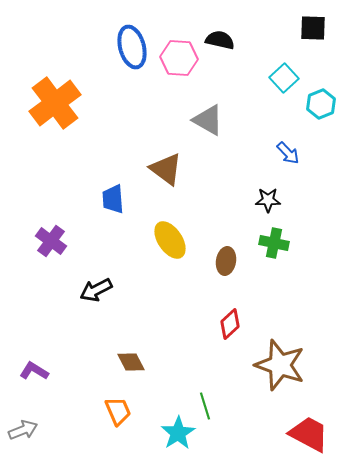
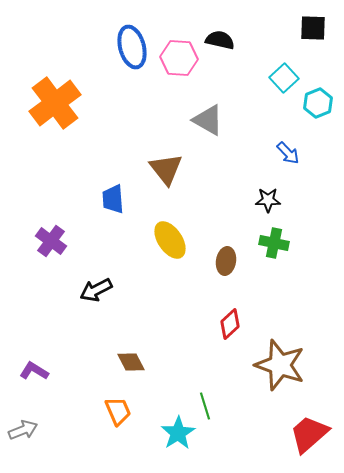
cyan hexagon: moved 3 px left, 1 px up
brown triangle: rotated 15 degrees clockwise
red trapezoid: rotated 69 degrees counterclockwise
